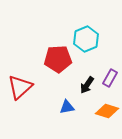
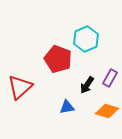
red pentagon: rotated 24 degrees clockwise
